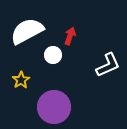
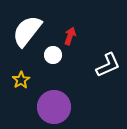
white semicircle: rotated 24 degrees counterclockwise
